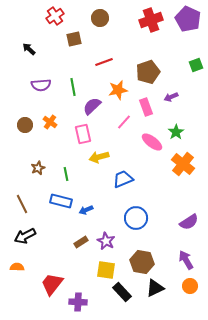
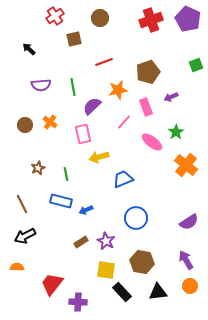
orange cross at (183, 164): moved 3 px right, 1 px down
black triangle at (155, 288): moved 3 px right, 4 px down; rotated 18 degrees clockwise
